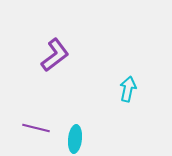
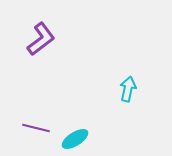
purple L-shape: moved 14 px left, 16 px up
cyan ellipse: rotated 52 degrees clockwise
